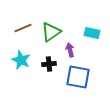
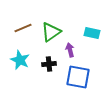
cyan star: moved 1 px left
